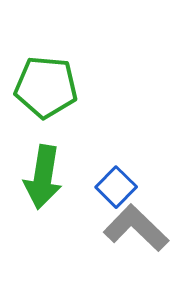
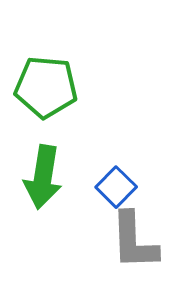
gray L-shape: moved 2 px left, 13 px down; rotated 136 degrees counterclockwise
